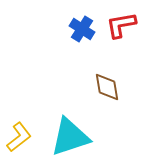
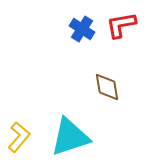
yellow L-shape: rotated 12 degrees counterclockwise
